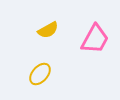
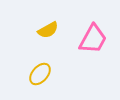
pink trapezoid: moved 2 px left
